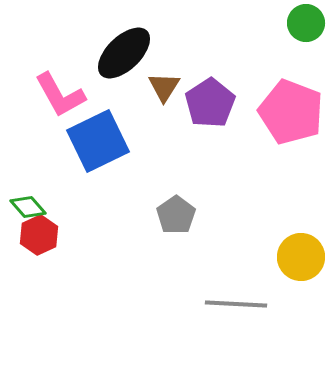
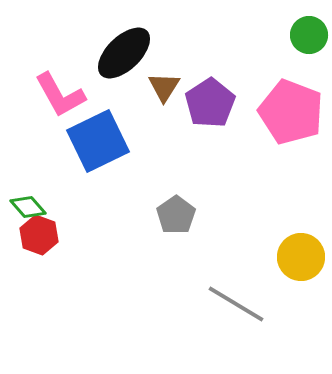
green circle: moved 3 px right, 12 px down
red hexagon: rotated 15 degrees counterclockwise
gray line: rotated 28 degrees clockwise
